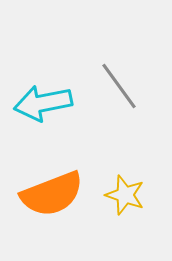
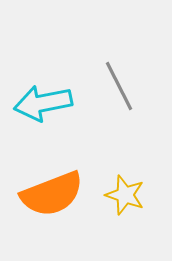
gray line: rotated 9 degrees clockwise
